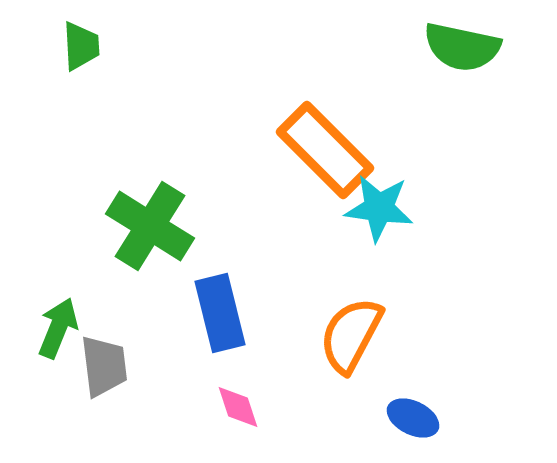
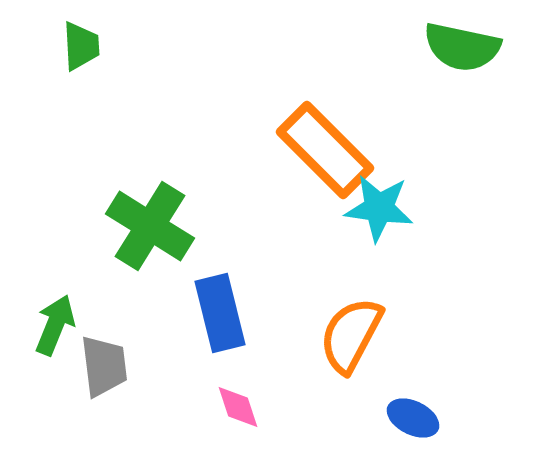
green arrow: moved 3 px left, 3 px up
